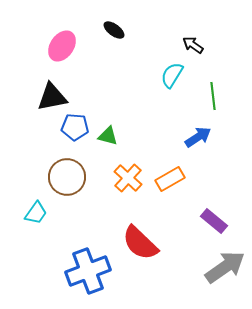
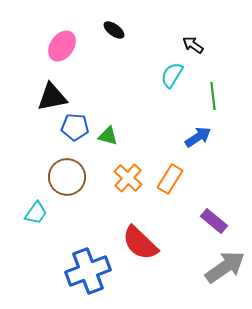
orange rectangle: rotated 28 degrees counterclockwise
